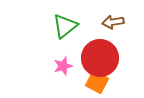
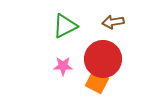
green triangle: rotated 12 degrees clockwise
red circle: moved 3 px right, 1 px down
pink star: rotated 18 degrees clockwise
